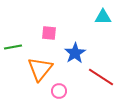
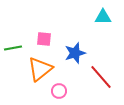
pink square: moved 5 px left, 6 px down
green line: moved 1 px down
blue star: rotated 15 degrees clockwise
orange triangle: rotated 12 degrees clockwise
red line: rotated 16 degrees clockwise
